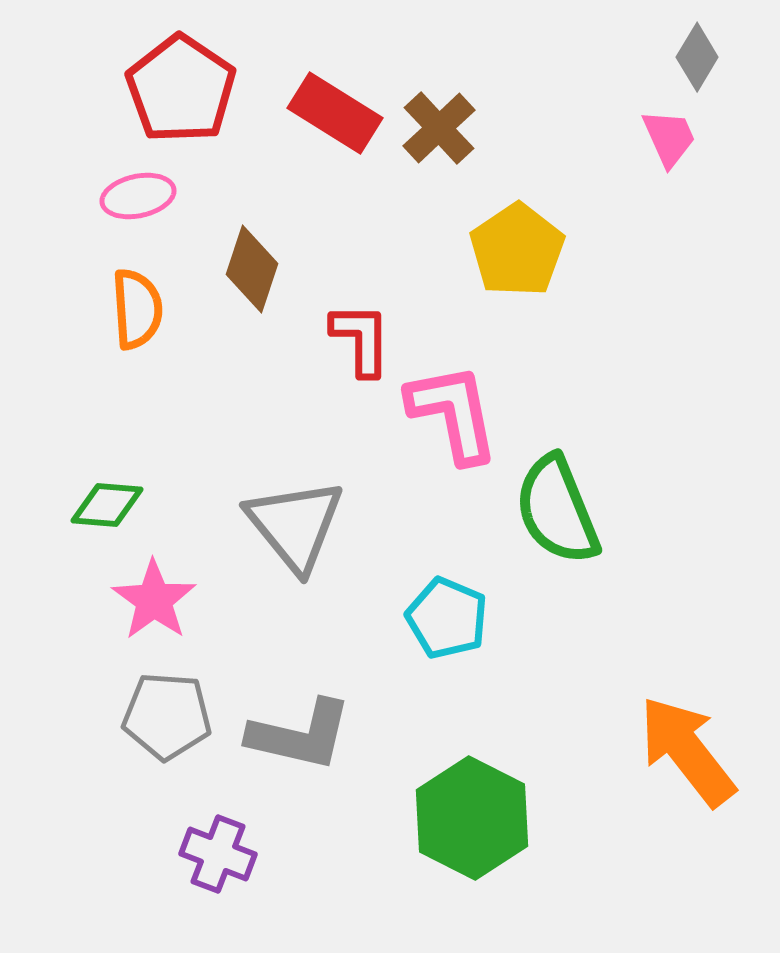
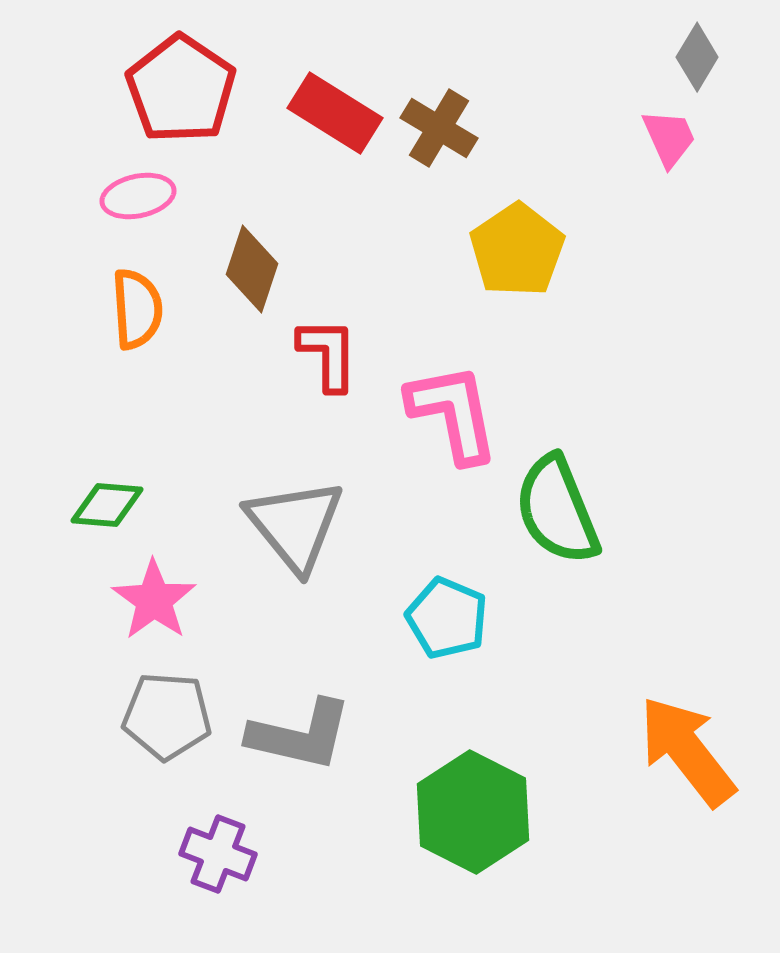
brown cross: rotated 16 degrees counterclockwise
red L-shape: moved 33 px left, 15 px down
green hexagon: moved 1 px right, 6 px up
